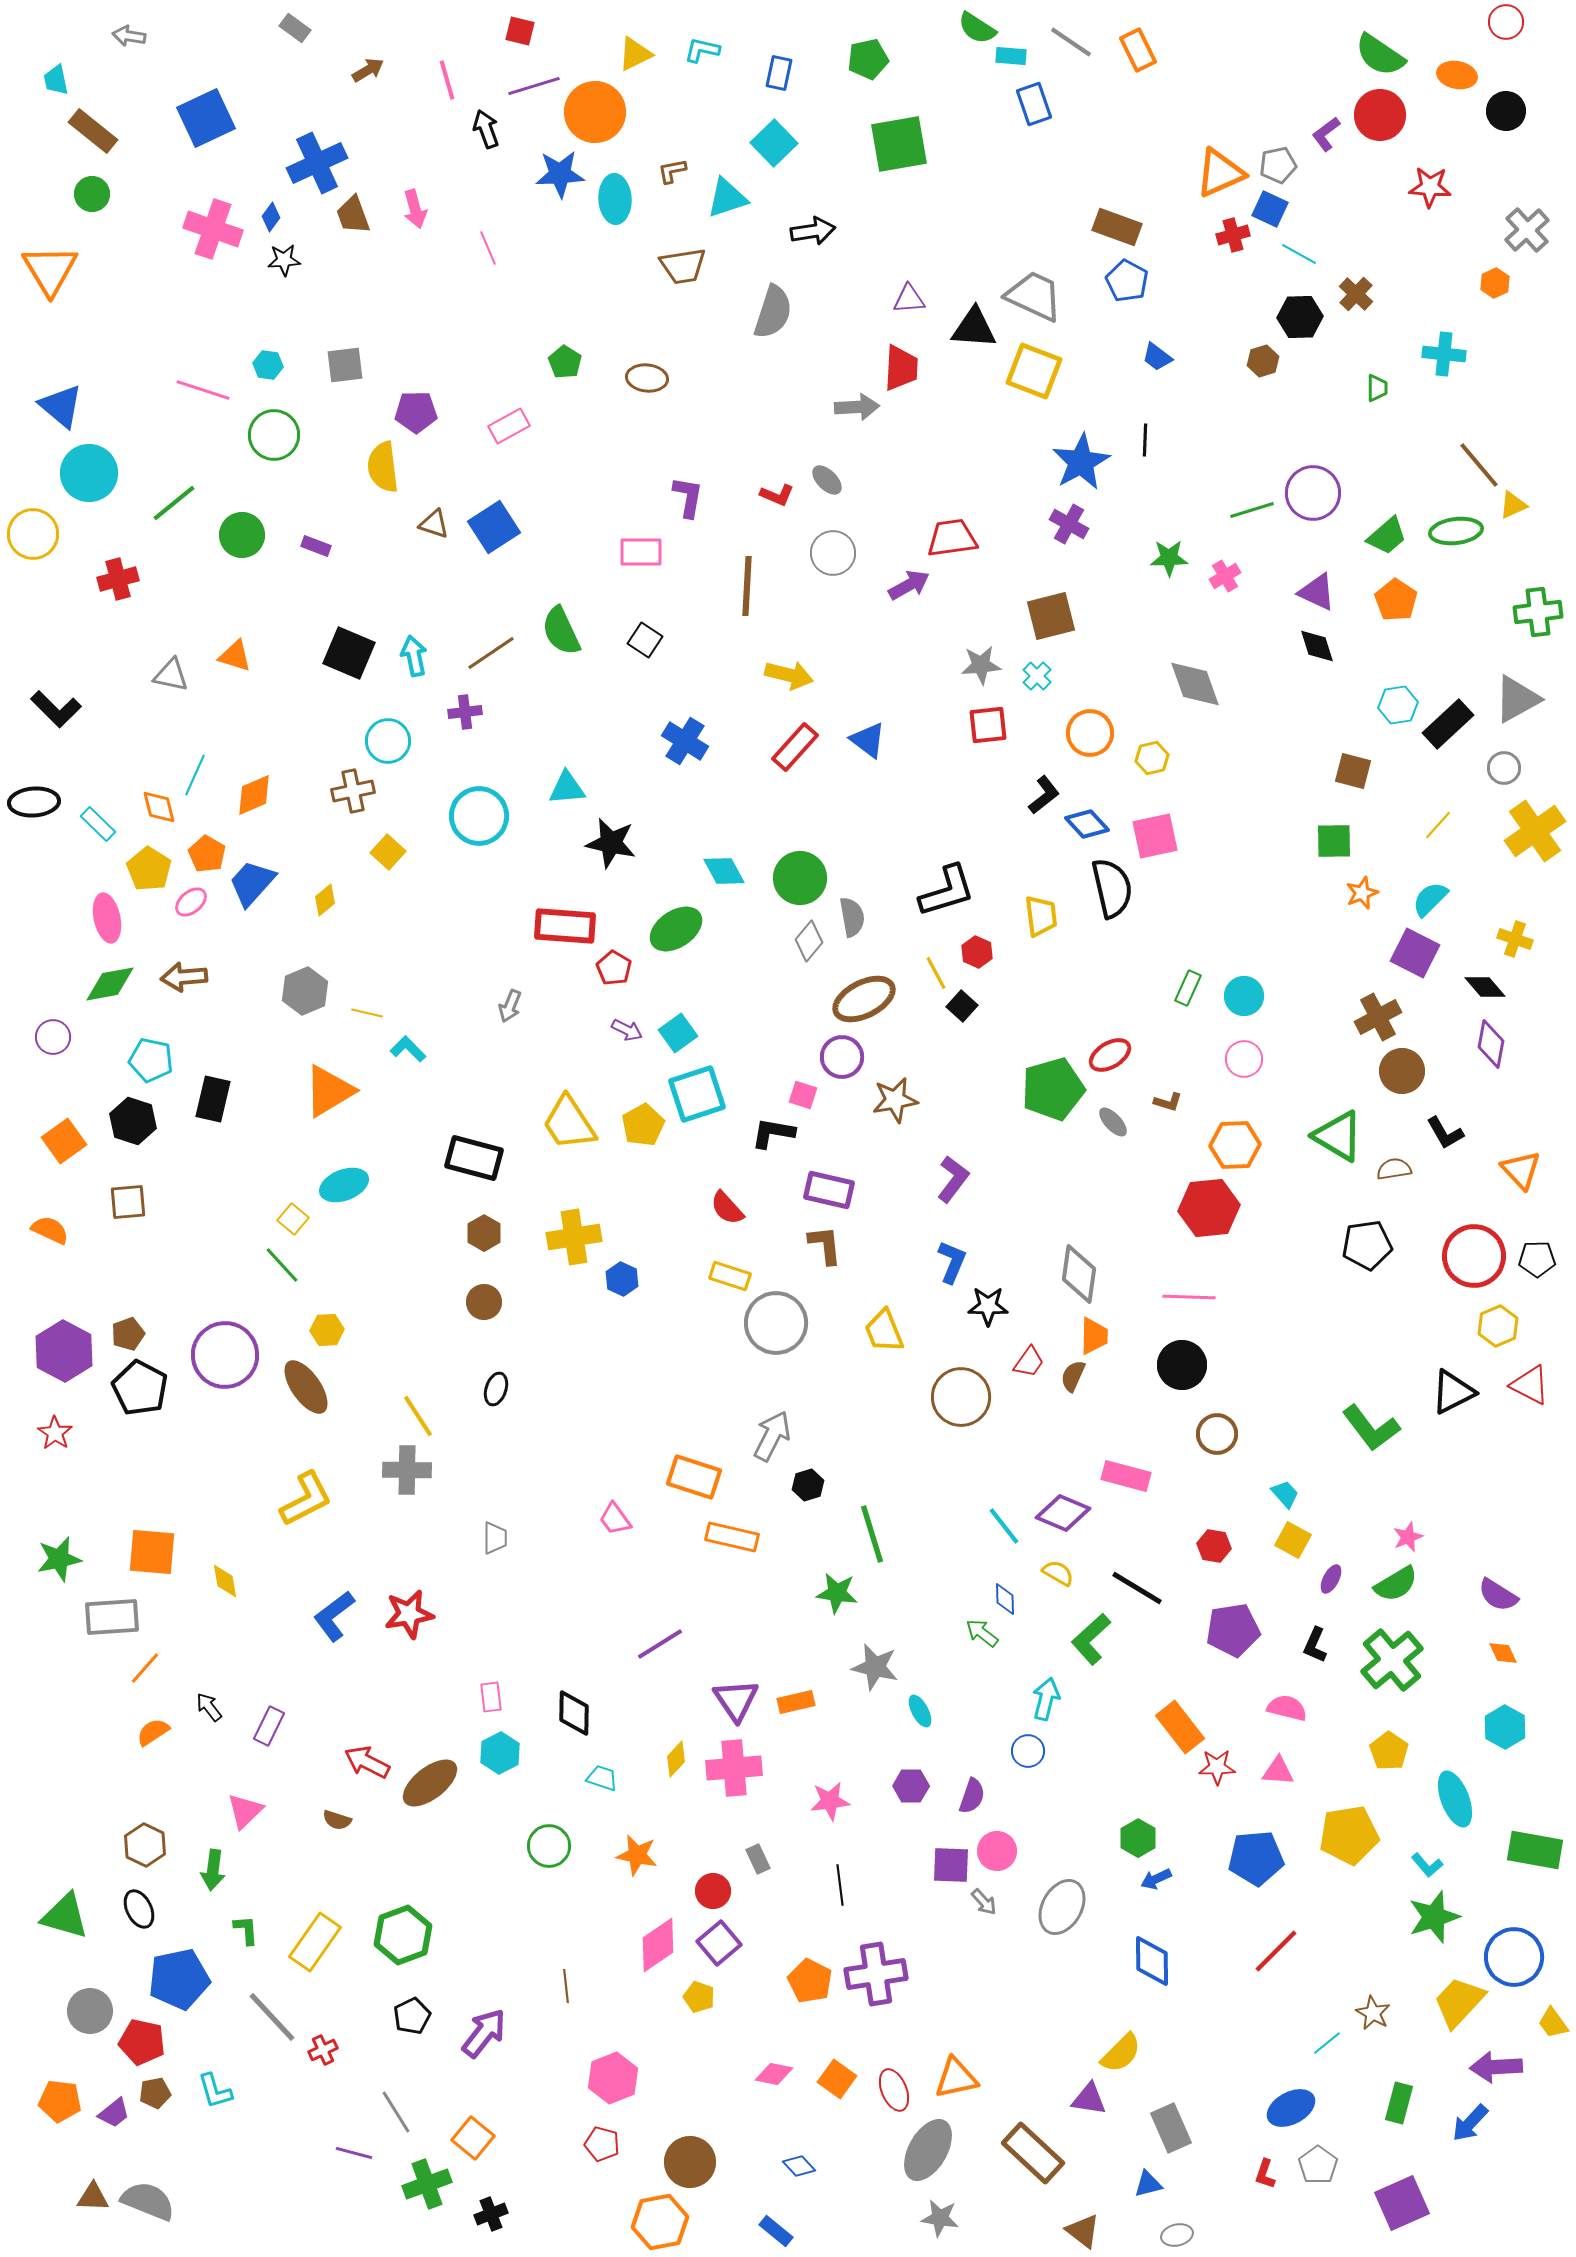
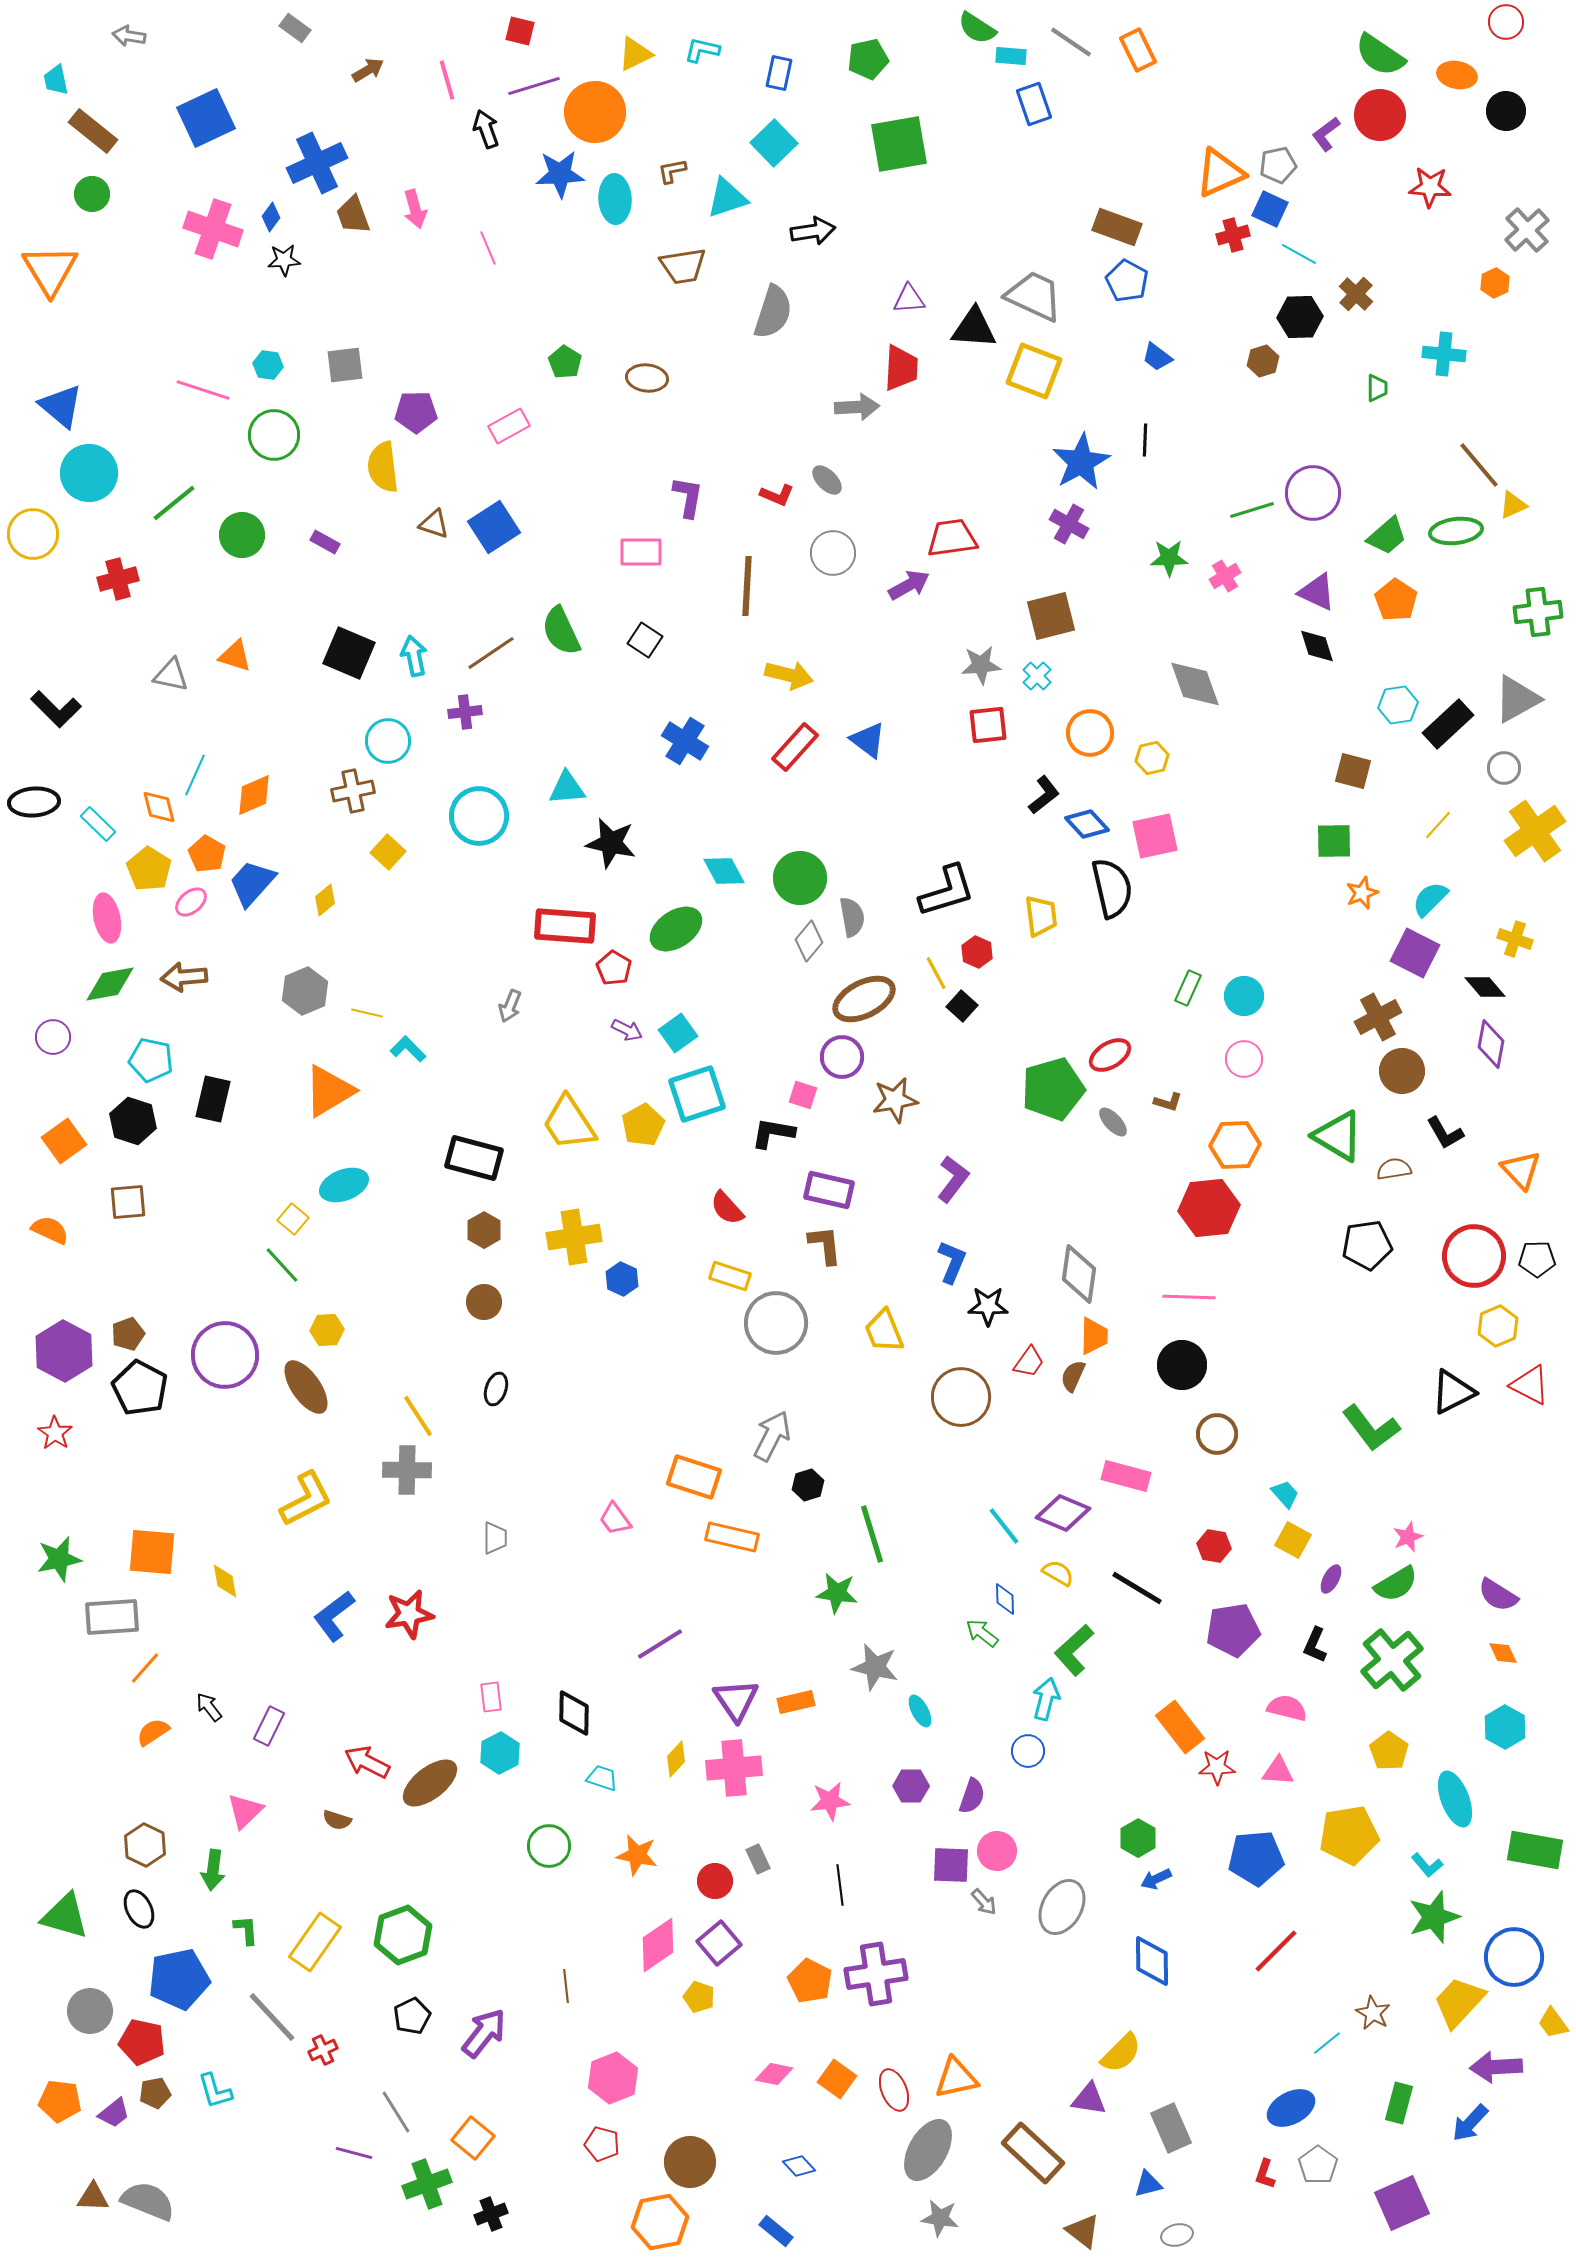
purple rectangle at (316, 546): moved 9 px right, 4 px up; rotated 8 degrees clockwise
brown hexagon at (484, 1233): moved 3 px up
green L-shape at (1091, 1639): moved 17 px left, 11 px down
red circle at (713, 1891): moved 2 px right, 10 px up
